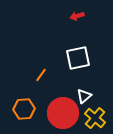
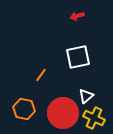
white square: moved 1 px up
white triangle: moved 2 px right
orange hexagon: rotated 15 degrees clockwise
yellow cross: moved 1 px left; rotated 15 degrees counterclockwise
